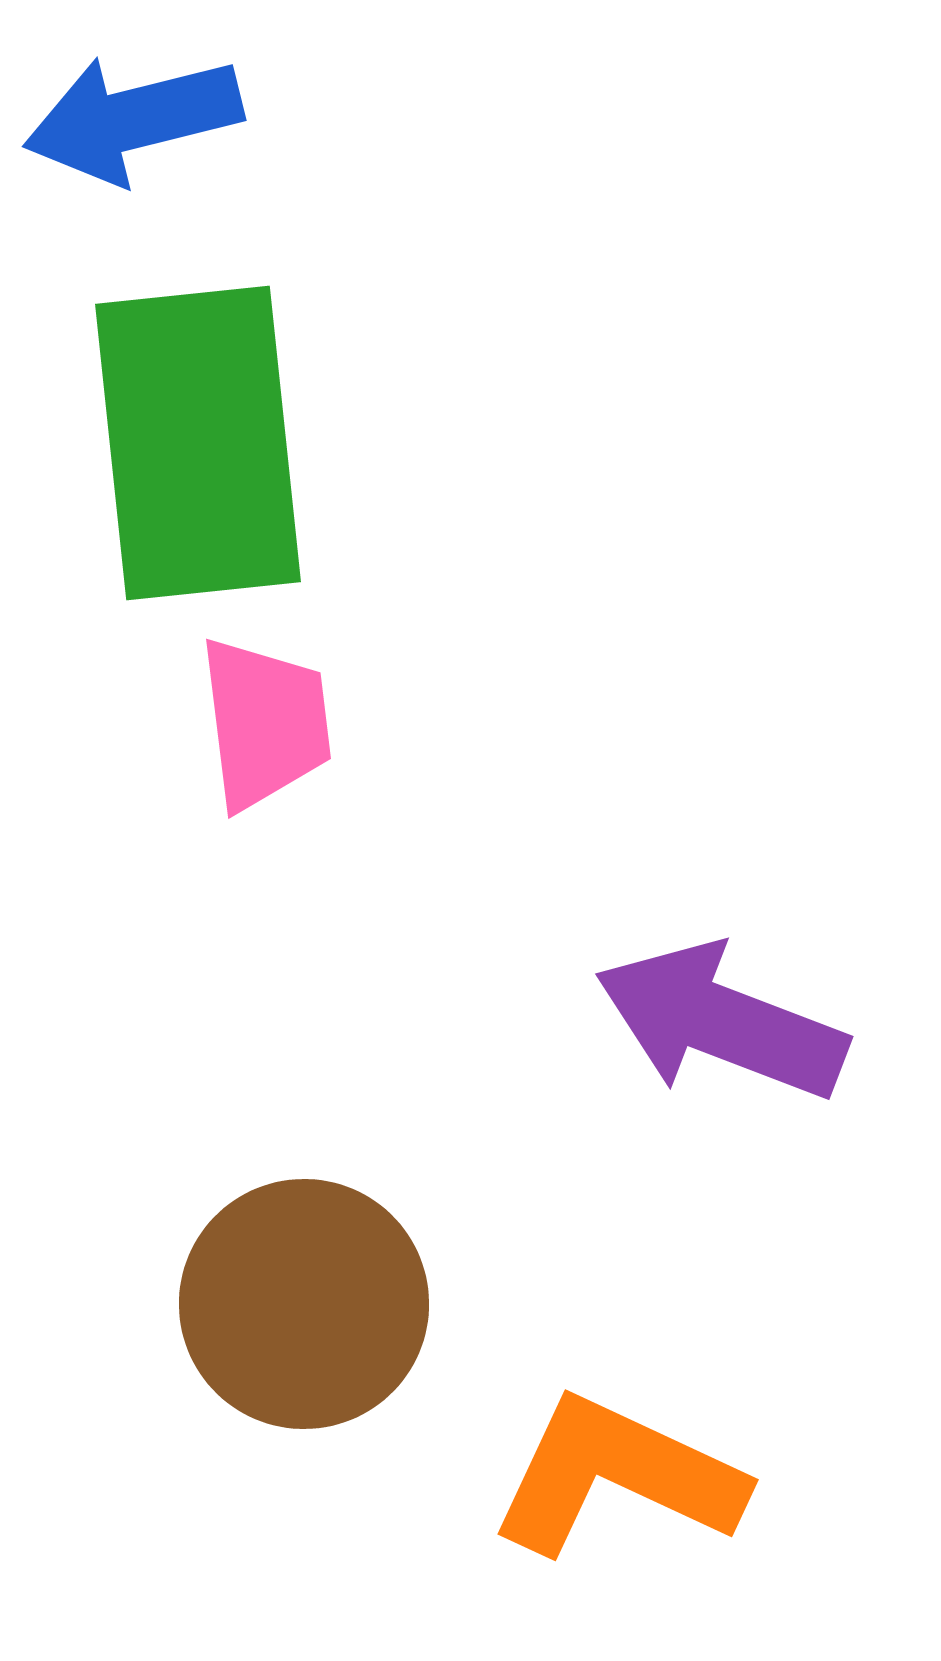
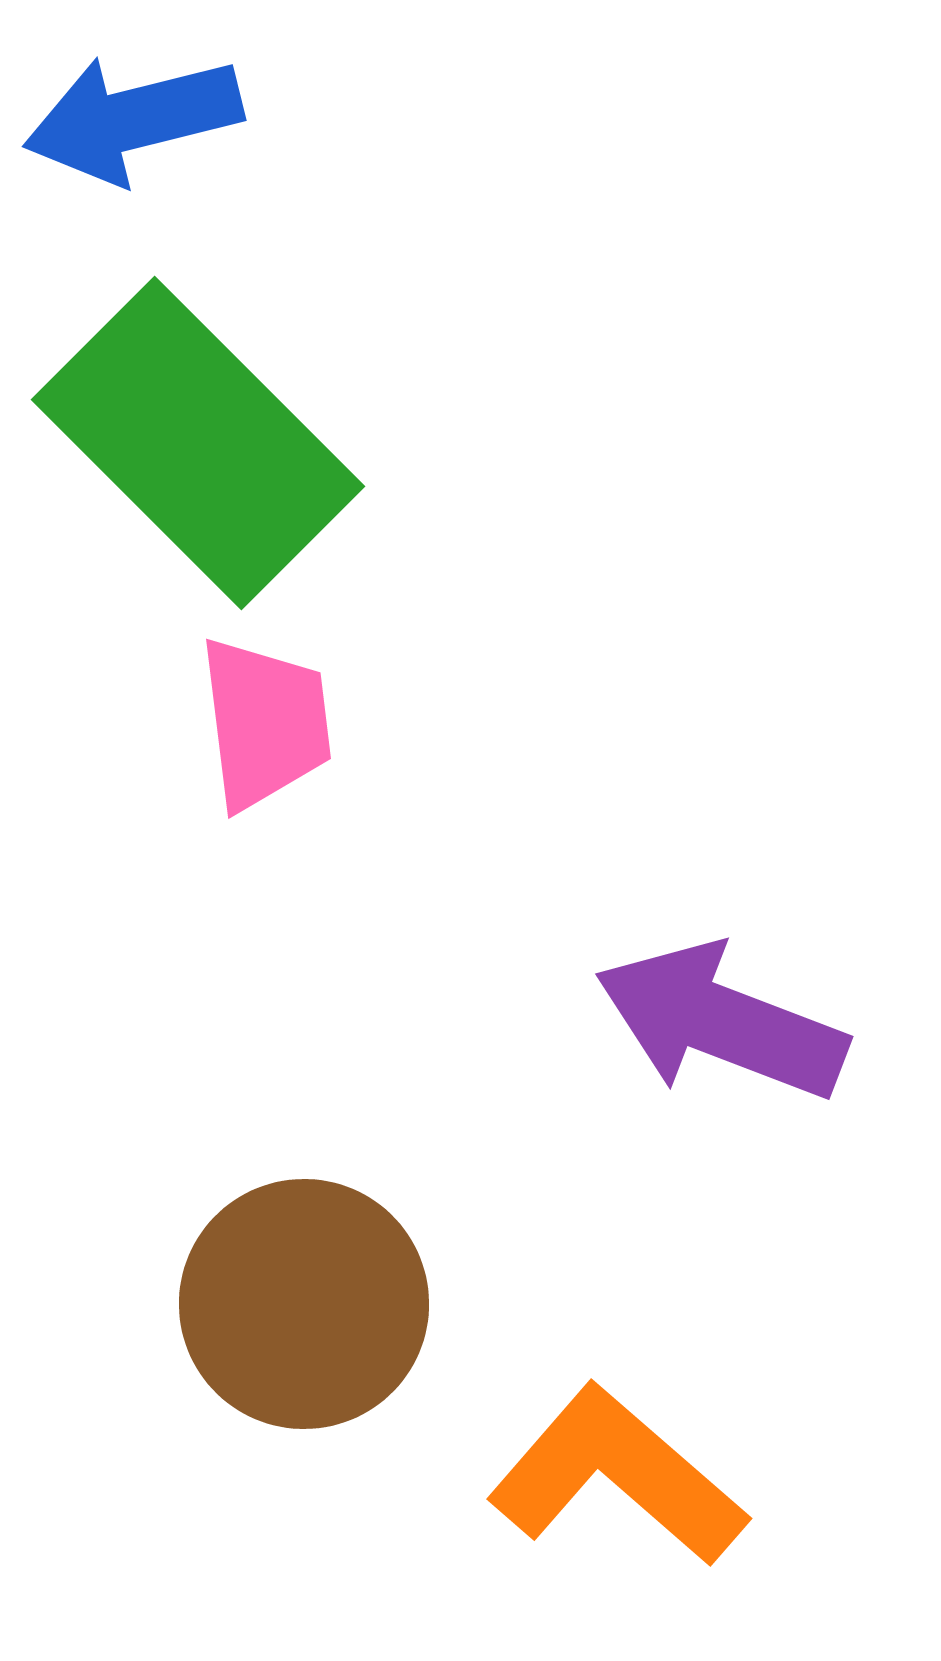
green rectangle: rotated 39 degrees counterclockwise
orange L-shape: rotated 16 degrees clockwise
